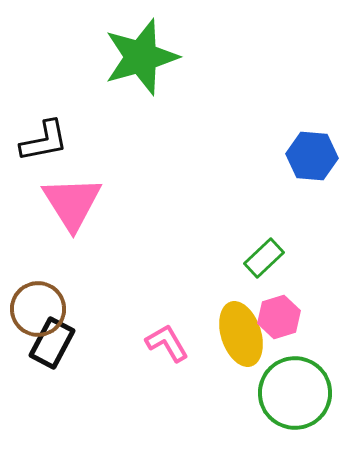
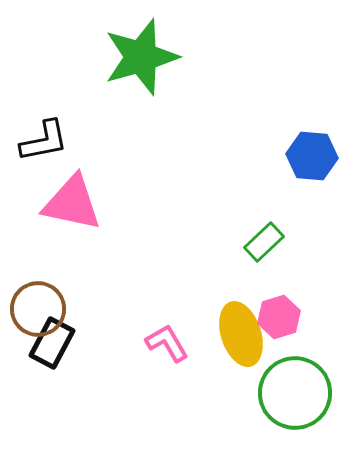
pink triangle: rotated 46 degrees counterclockwise
green rectangle: moved 16 px up
